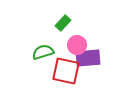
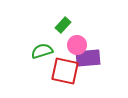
green rectangle: moved 2 px down
green semicircle: moved 1 px left, 1 px up
red square: moved 1 px left
